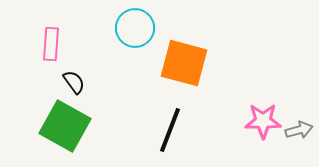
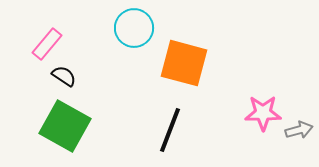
cyan circle: moved 1 px left
pink rectangle: moved 4 px left; rotated 36 degrees clockwise
black semicircle: moved 10 px left, 6 px up; rotated 20 degrees counterclockwise
pink star: moved 8 px up
